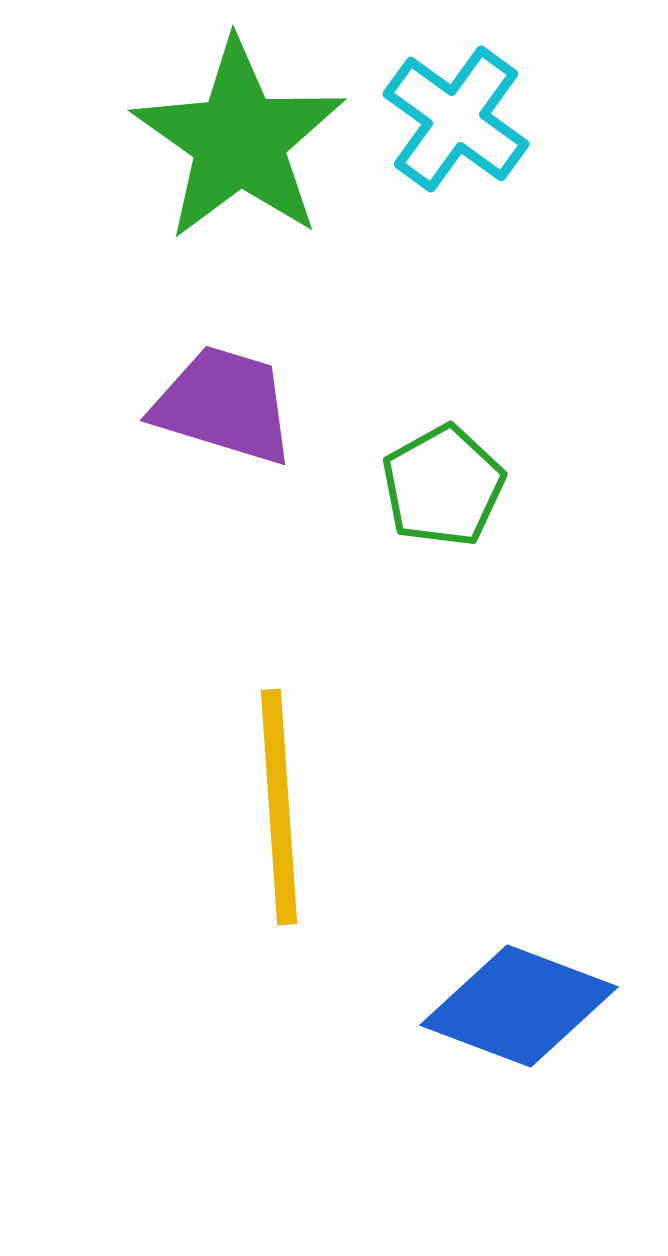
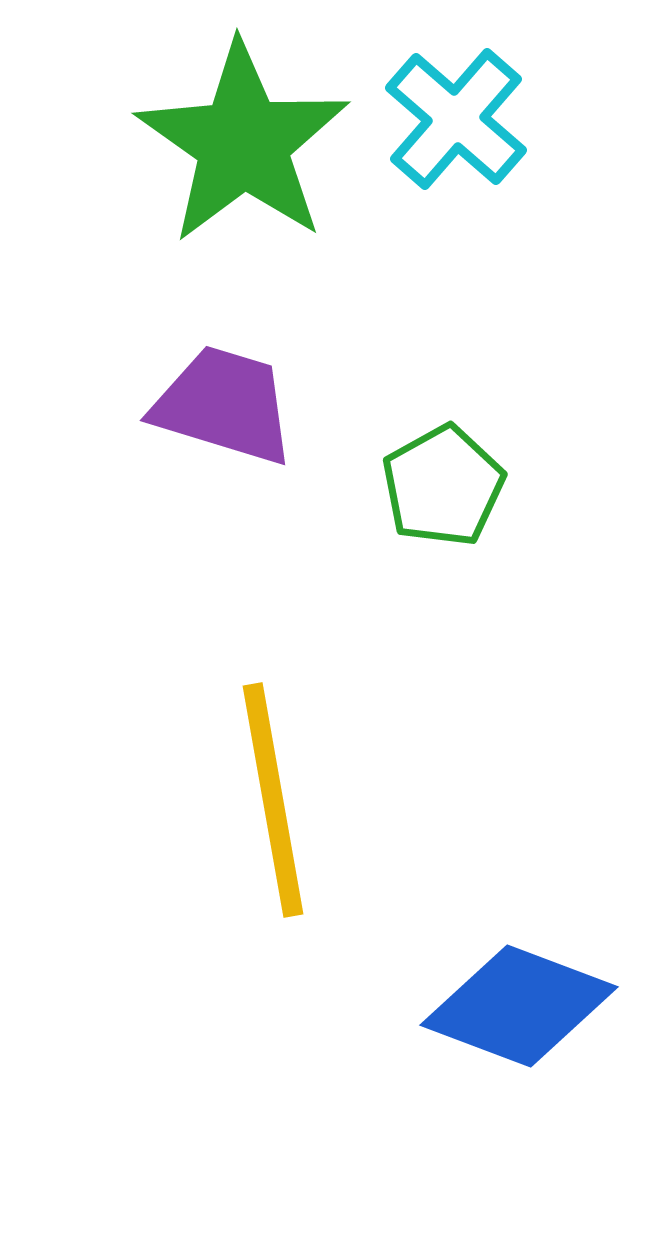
cyan cross: rotated 5 degrees clockwise
green star: moved 4 px right, 3 px down
yellow line: moved 6 px left, 7 px up; rotated 6 degrees counterclockwise
